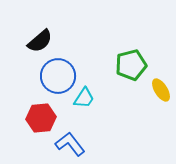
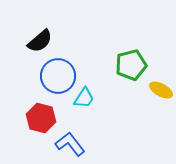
yellow ellipse: rotated 30 degrees counterclockwise
red hexagon: rotated 20 degrees clockwise
